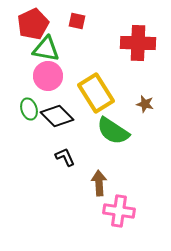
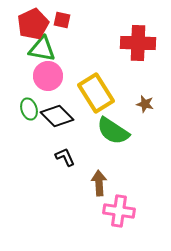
red square: moved 15 px left, 1 px up
green triangle: moved 4 px left
